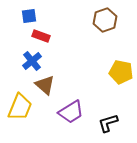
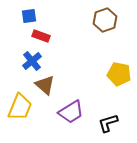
yellow pentagon: moved 2 px left, 2 px down
